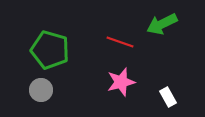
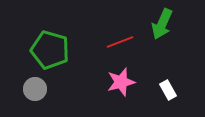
green arrow: rotated 40 degrees counterclockwise
red line: rotated 40 degrees counterclockwise
gray circle: moved 6 px left, 1 px up
white rectangle: moved 7 px up
